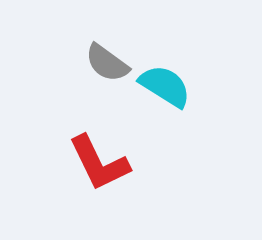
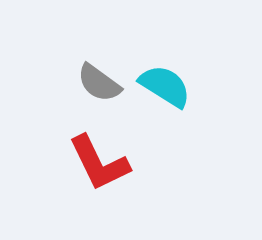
gray semicircle: moved 8 px left, 20 px down
